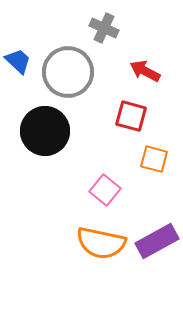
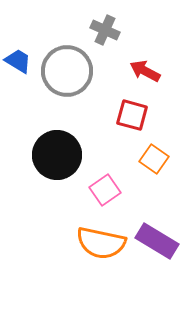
gray cross: moved 1 px right, 2 px down
blue trapezoid: rotated 12 degrees counterclockwise
gray circle: moved 1 px left, 1 px up
red square: moved 1 px right, 1 px up
black circle: moved 12 px right, 24 px down
orange square: rotated 20 degrees clockwise
pink square: rotated 16 degrees clockwise
purple rectangle: rotated 60 degrees clockwise
